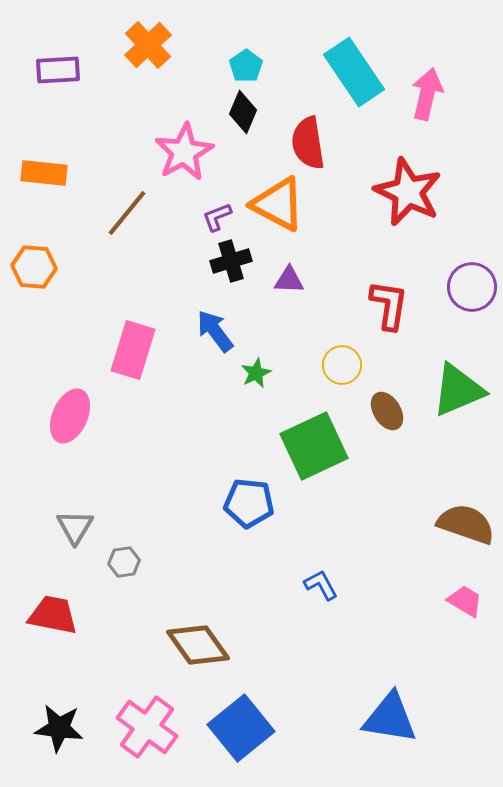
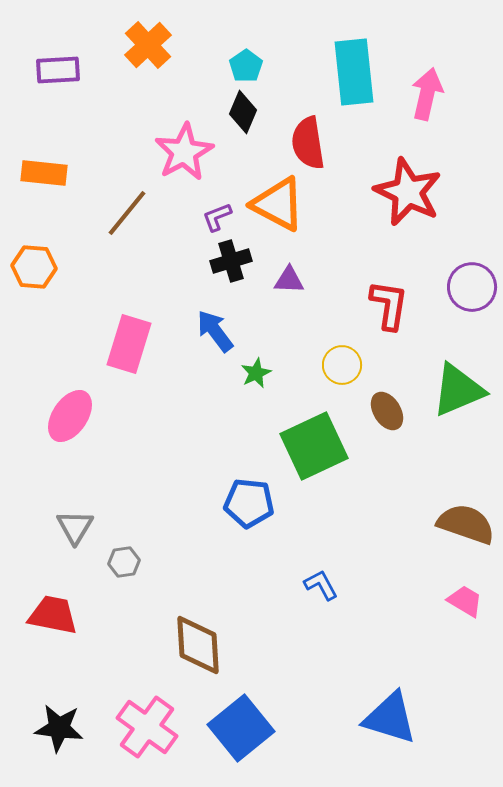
cyan rectangle: rotated 28 degrees clockwise
pink rectangle: moved 4 px left, 6 px up
pink ellipse: rotated 10 degrees clockwise
brown diamond: rotated 32 degrees clockwise
blue triangle: rotated 8 degrees clockwise
